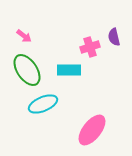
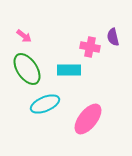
purple semicircle: moved 1 px left
pink cross: rotated 30 degrees clockwise
green ellipse: moved 1 px up
cyan ellipse: moved 2 px right
pink ellipse: moved 4 px left, 11 px up
